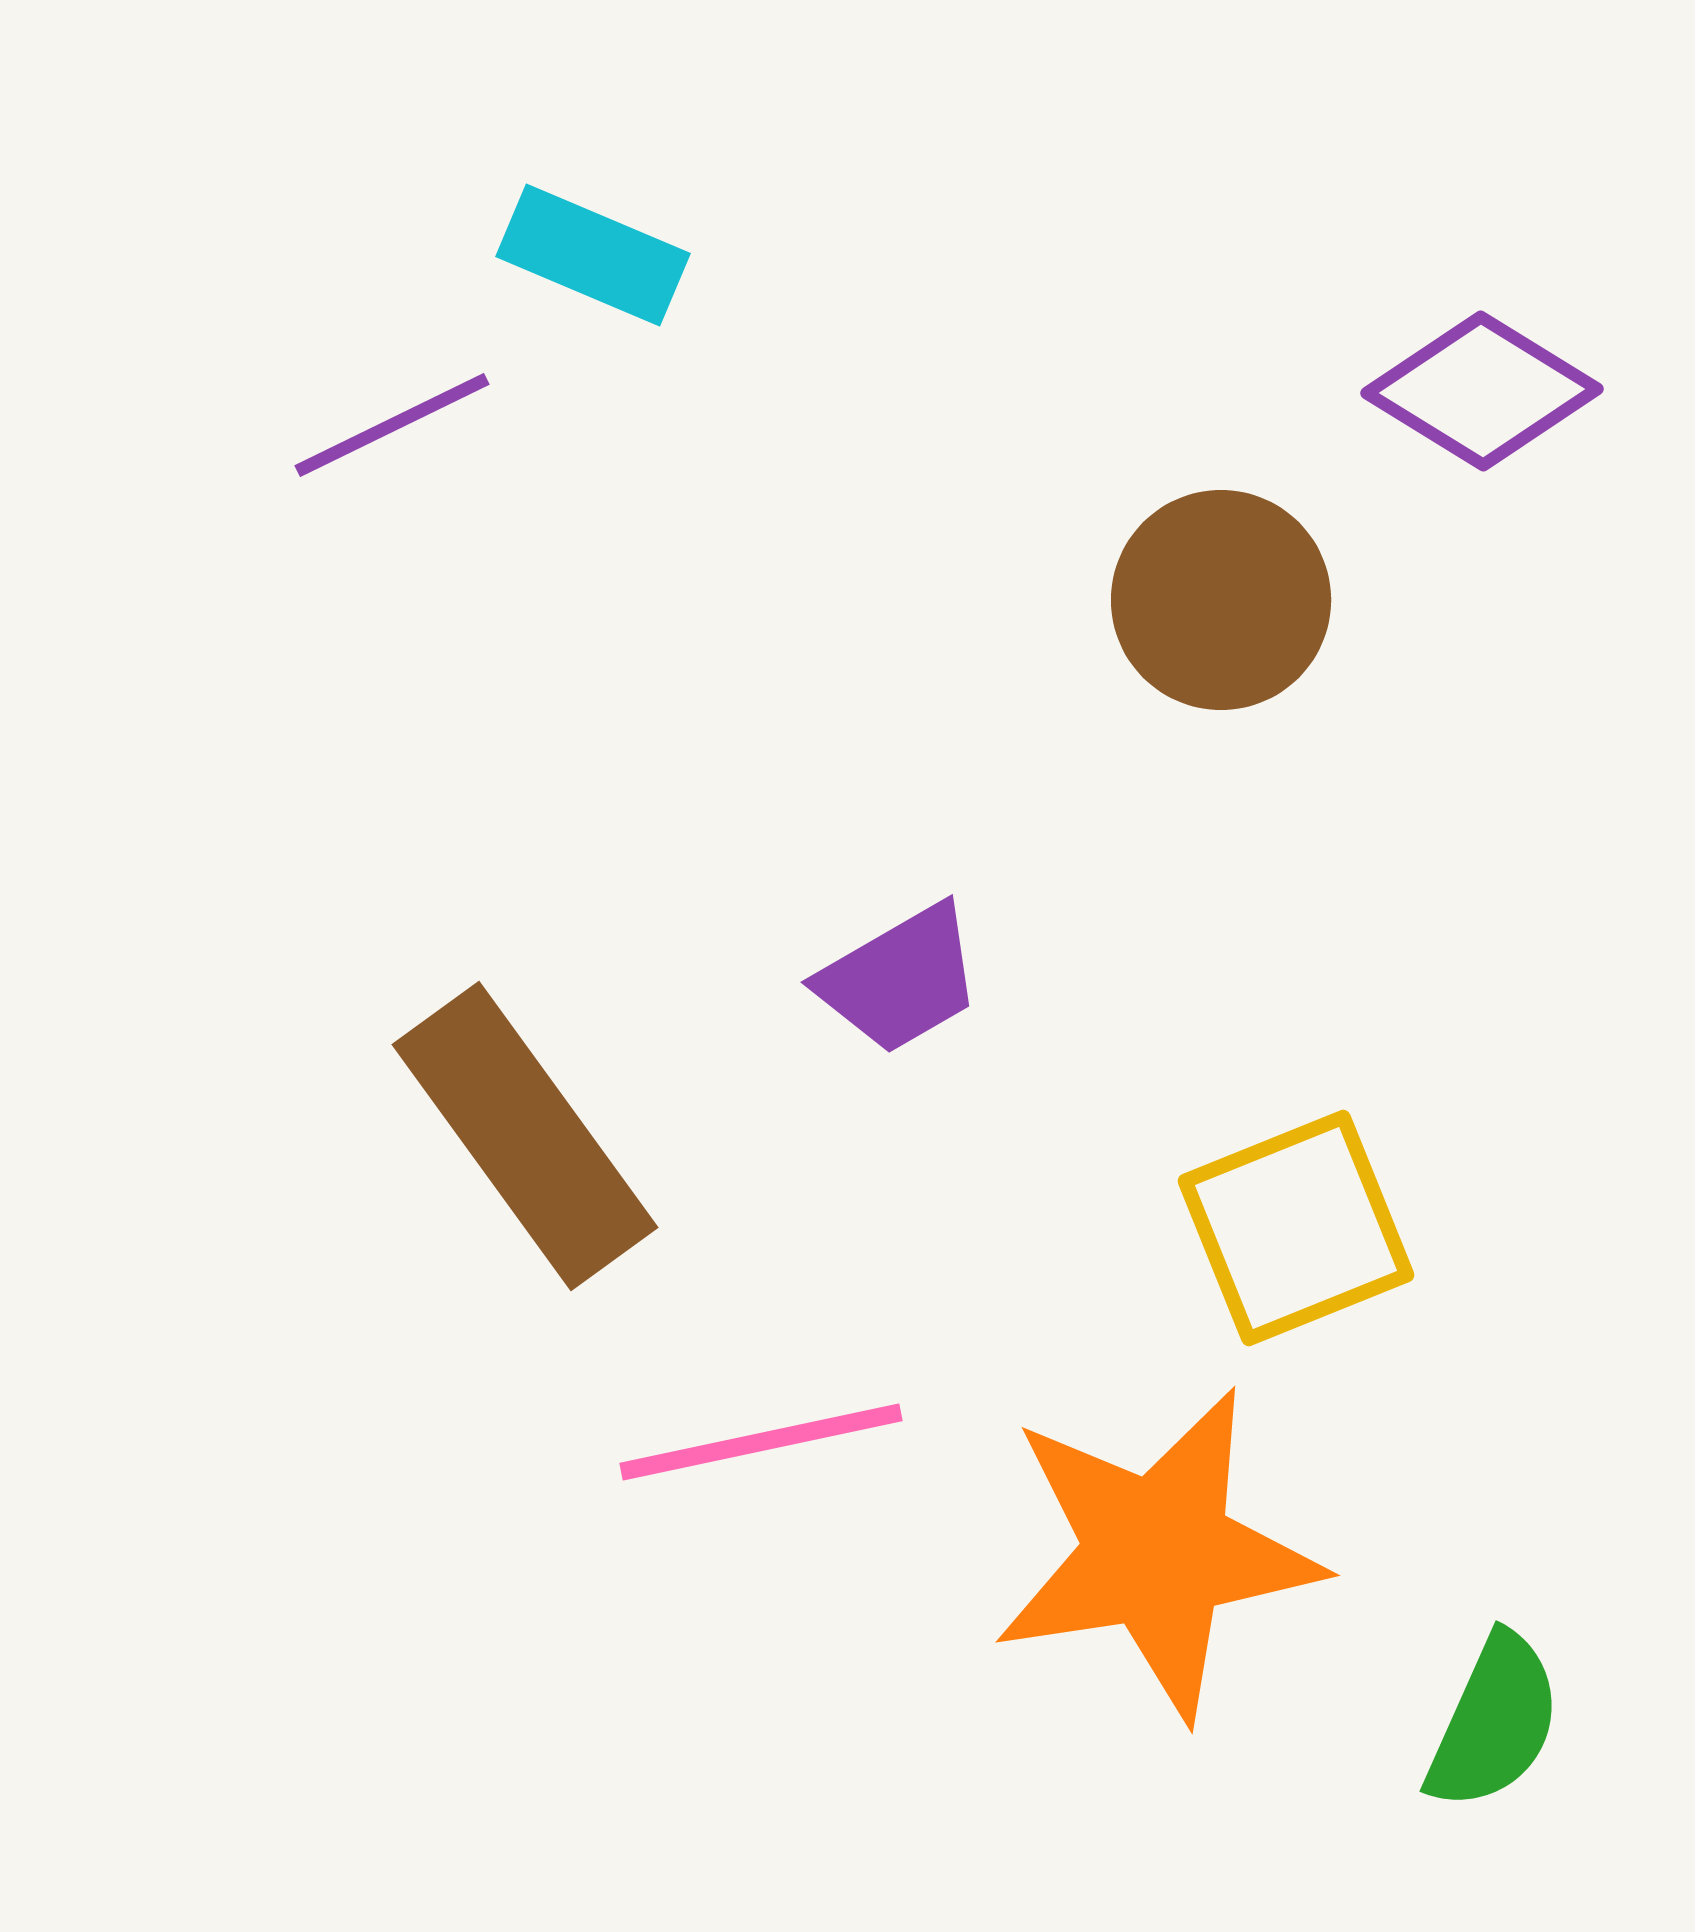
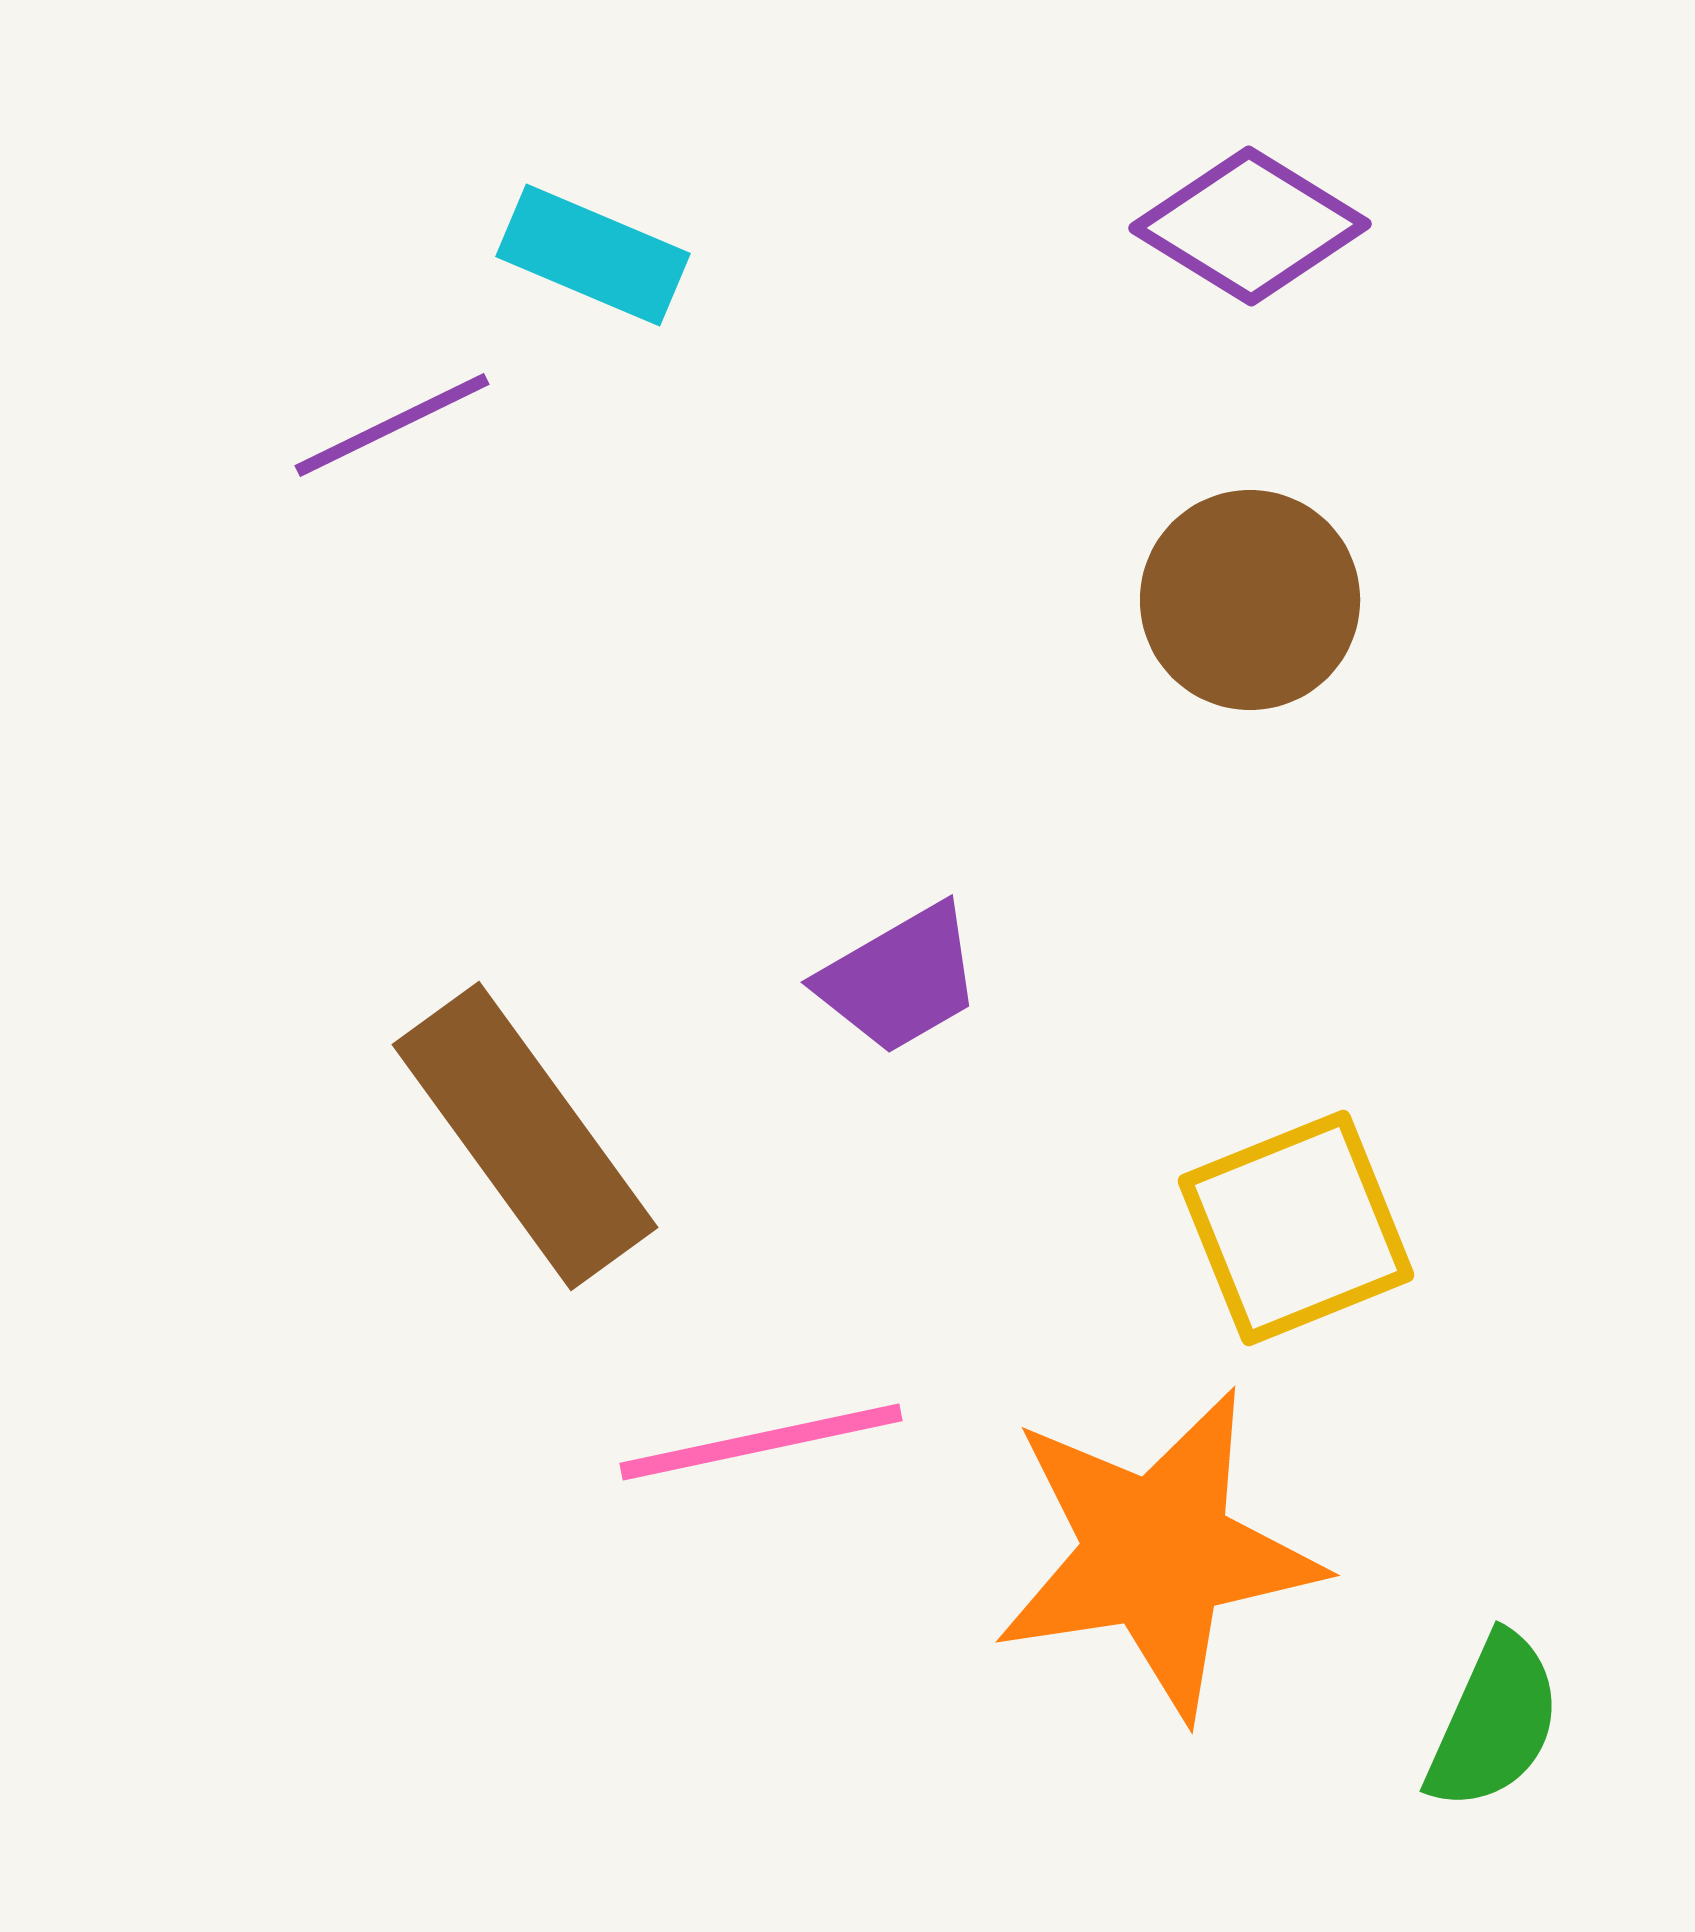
purple diamond: moved 232 px left, 165 px up
brown circle: moved 29 px right
